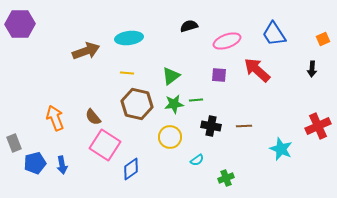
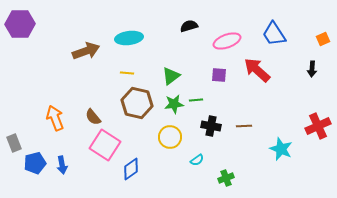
brown hexagon: moved 1 px up
